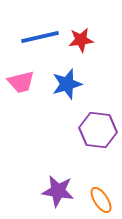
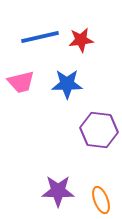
blue star: rotated 16 degrees clockwise
purple hexagon: moved 1 px right
purple star: rotated 8 degrees counterclockwise
orange ellipse: rotated 12 degrees clockwise
